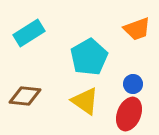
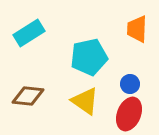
orange trapezoid: rotated 112 degrees clockwise
cyan pentagon: rotated 18 degrees clockwise
blue circle: moved 3 px left
brown diamond: moved 3 px right
